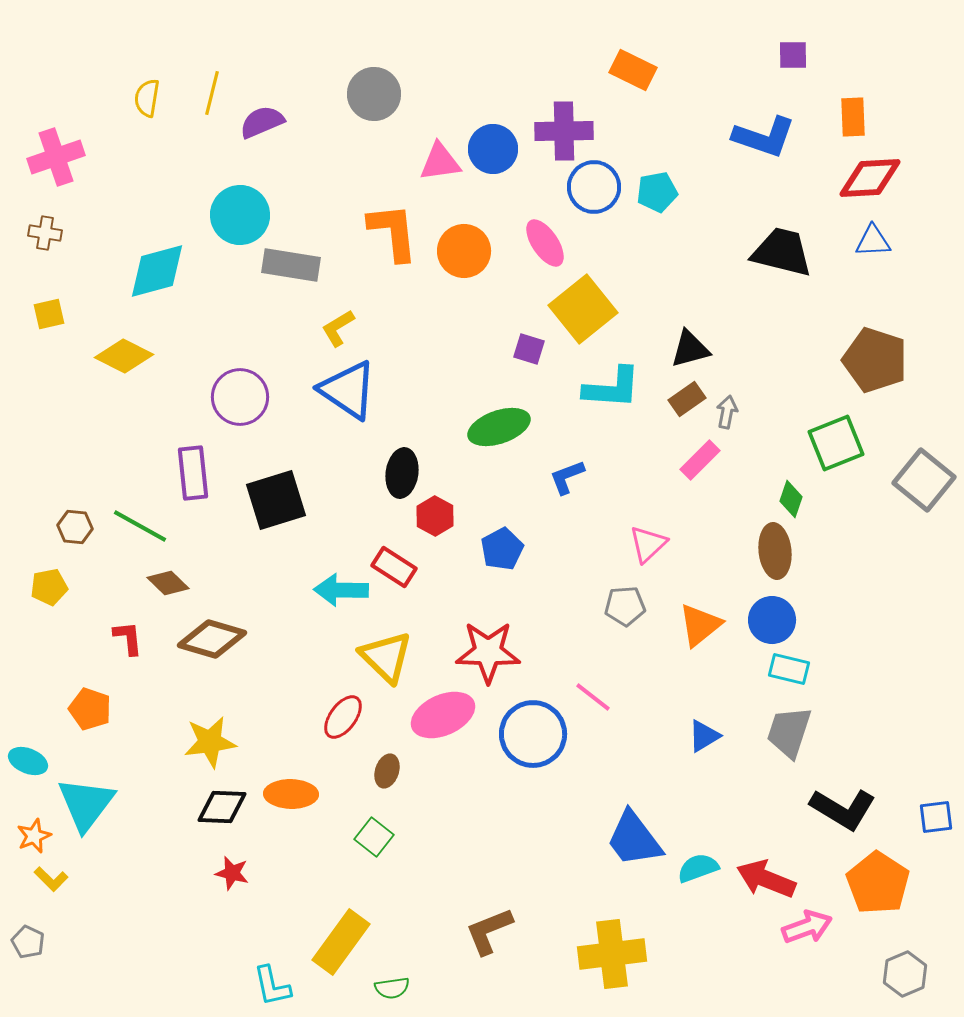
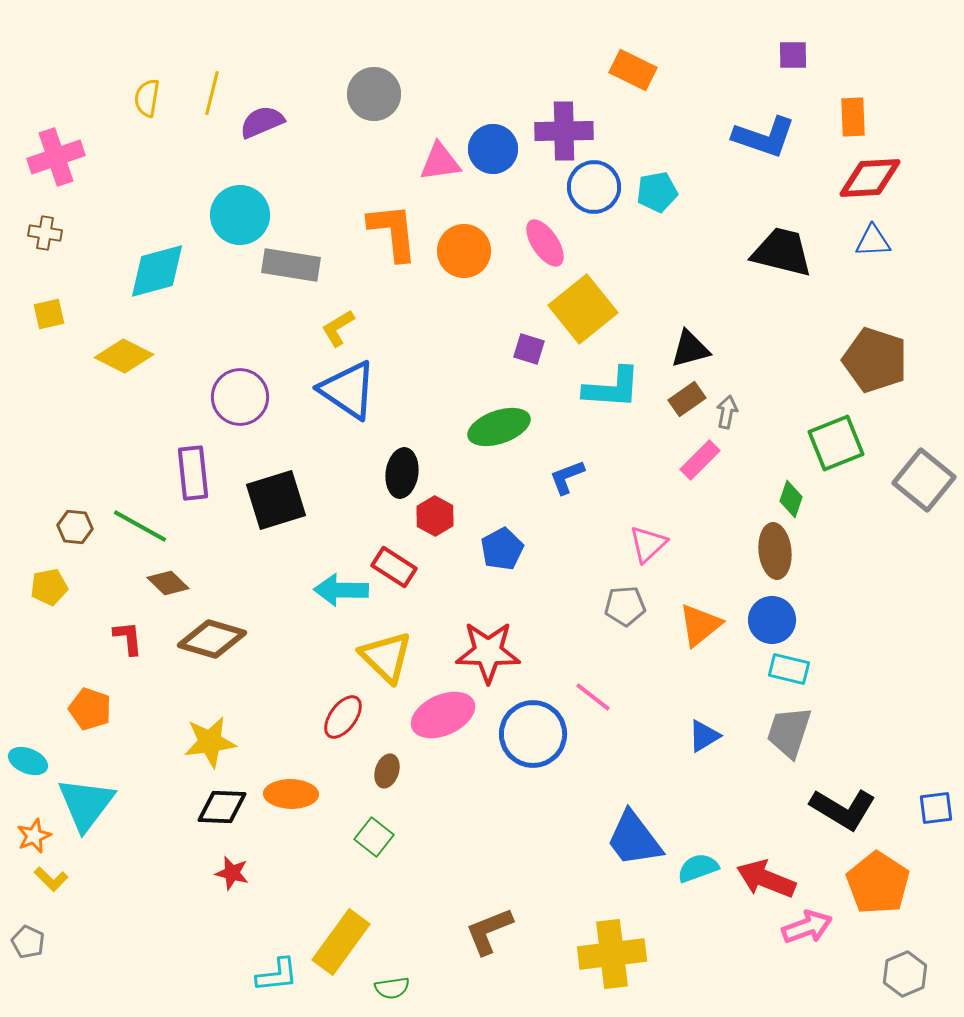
blue square at (936, 817): moved 9 px up
cyan L-shape at (272, 986): moved 5 px right, 11 px up; rotated 84 degrees counterclockwise
